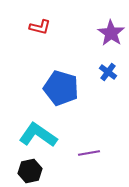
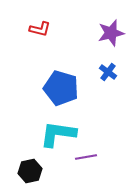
red L-shape: moved 2 px down
purple star: rotated 24 degrees clockwise
cyan L-shape: moved 20 px right, 1 px up; rotated 27 degrees counterclockwise
purple line: moved 3 px left, 4 px down
